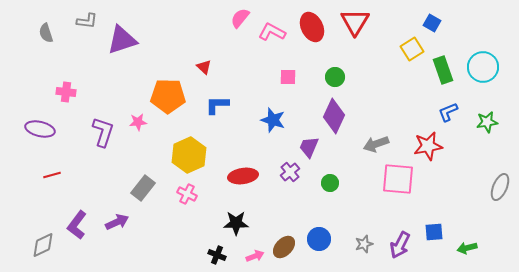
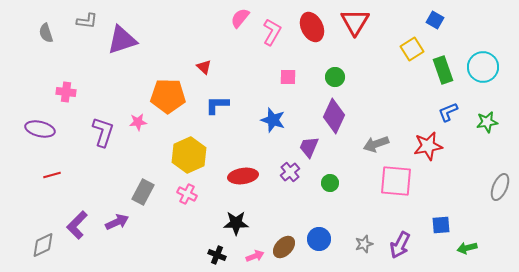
blue square at (432, 23): moved 3 px right, 3 px up
pink L-shape at (272, 32): rotated 92 degrees clockwise
pink square at (398, 179): moved 2 px left, 2 px down
gray rectangle at (143, 188): moved 4 px down; rotated 10 degrees counterclockwise
purple L-shape at (77, 225): rotated 8 degrees clockwise
blue square at (434, 232): moved 7 px right, 7 px up
